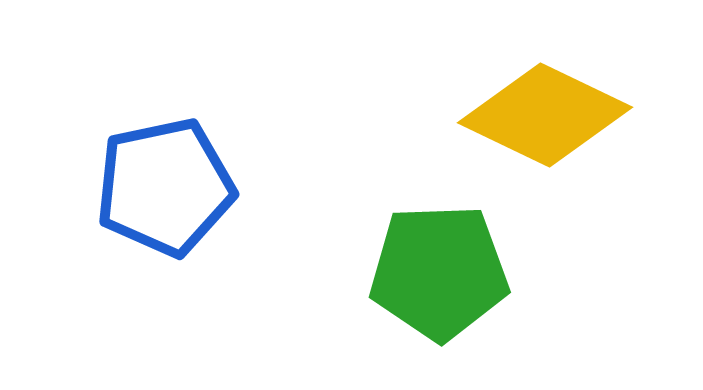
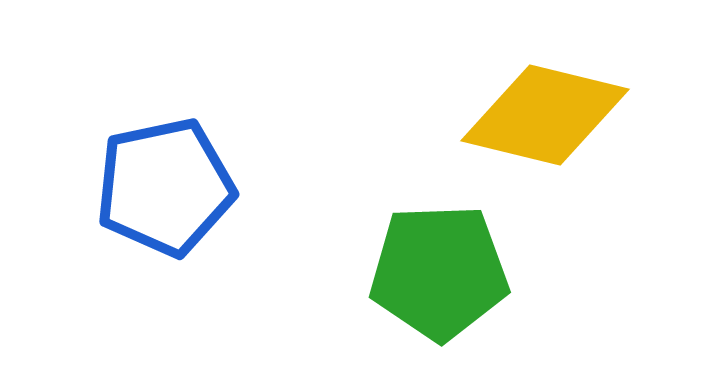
yellow diamond: rotated 12 degrees counterclockwise
